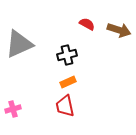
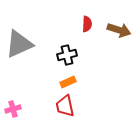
red semicircle: rotated 63 degrees clockwise
